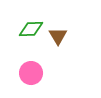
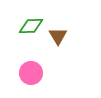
green diamond: moved 3 px up
